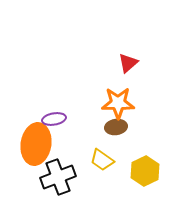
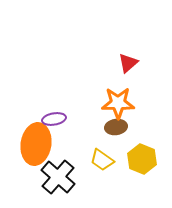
yellow hexagon: moved 3 px left, 12 px up; rotated 12 degrees counterclockwise
black cross: rotated 28 degrees counterclockwise
